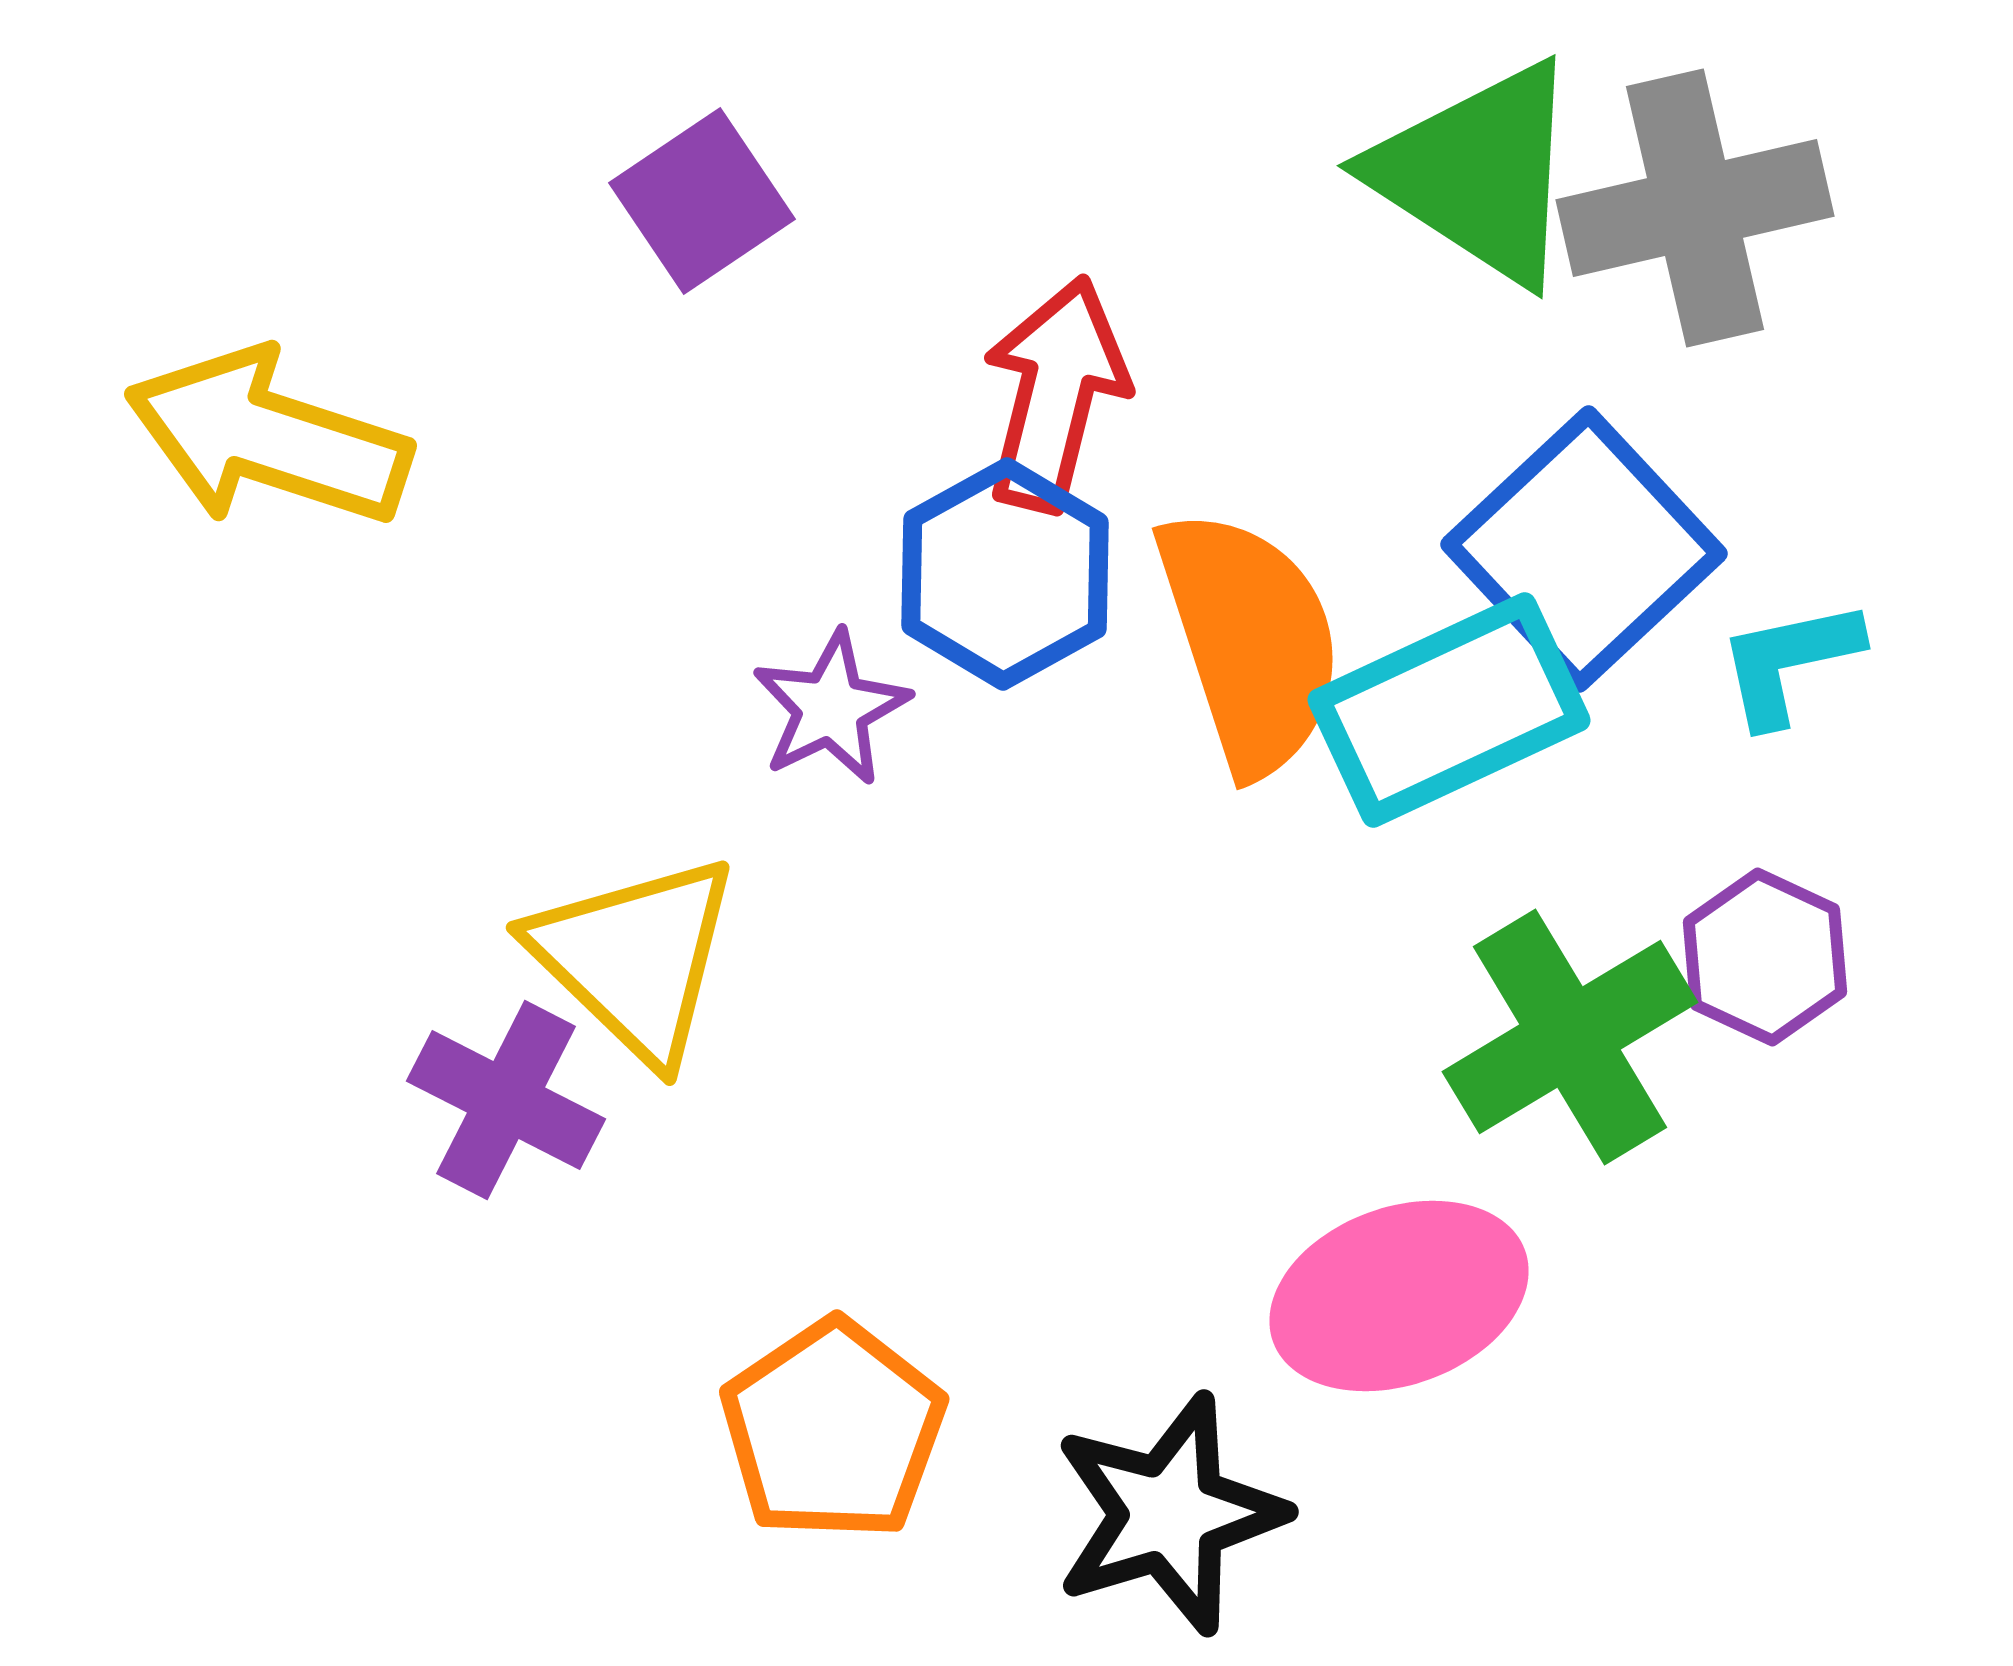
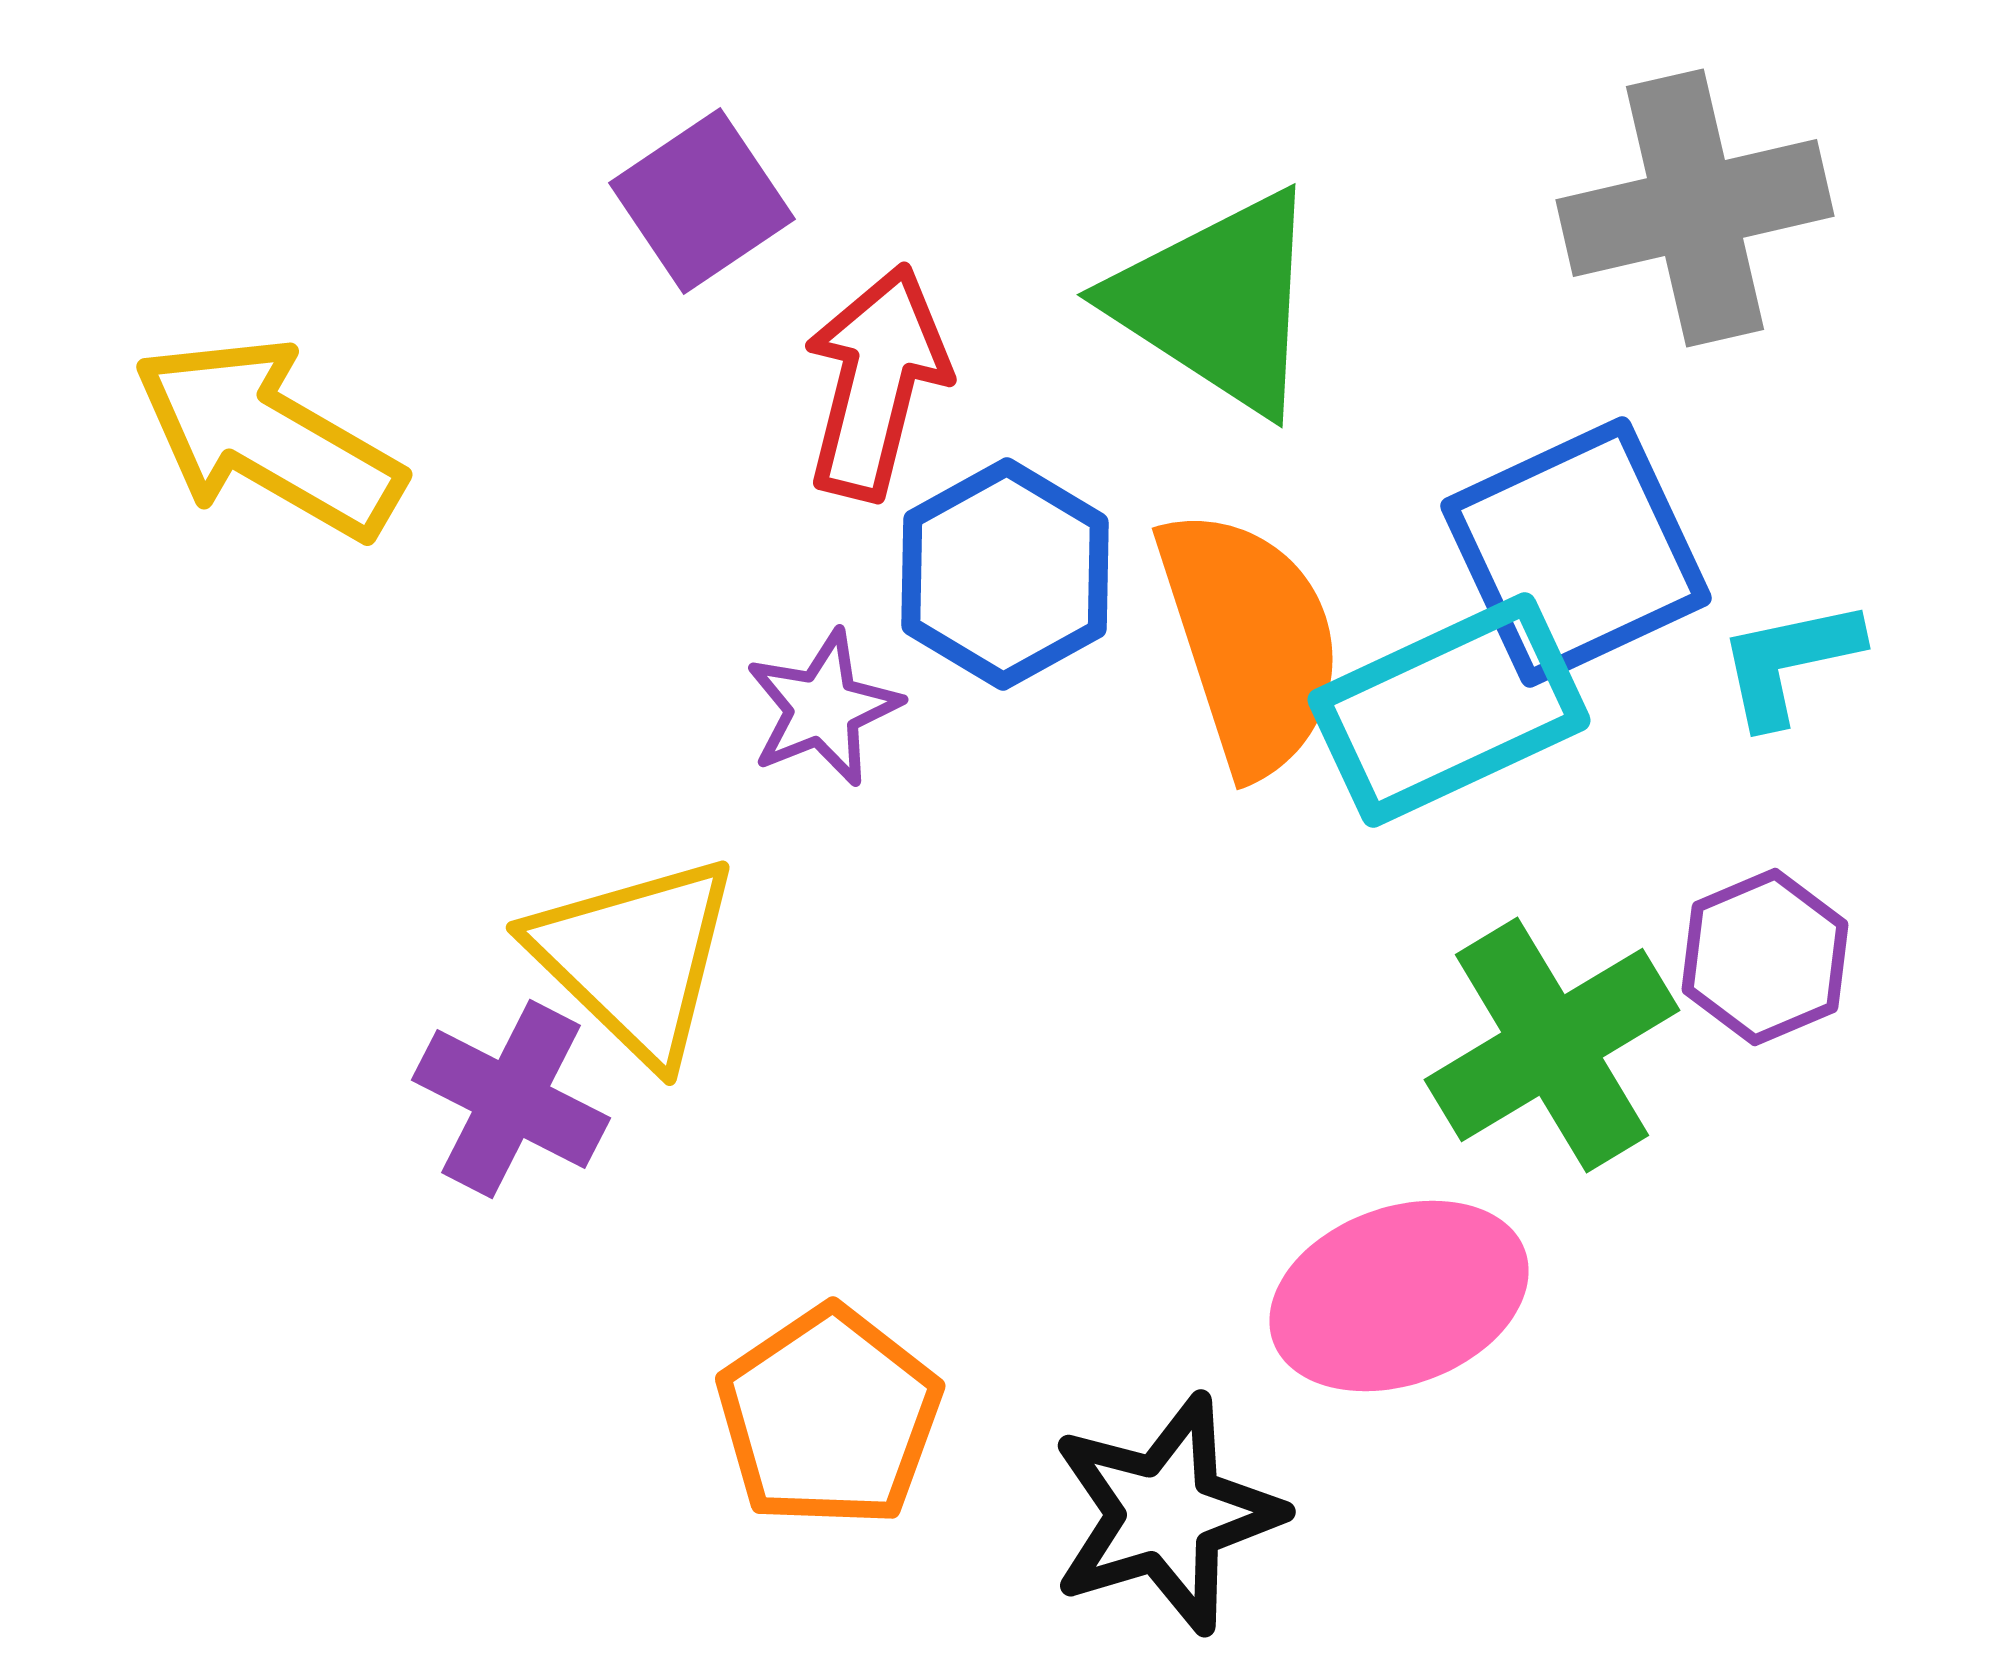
green triangle: moved 260 px left, 129 px down
red arrow: moved 179 px left, 12 px up
yellow arrow: rotated 12 degrees clockwise
blue square: moved 8 px left, 3 px down; rotated 18 degrees clockwise
purple star: moved 8 px left; rotated 4 degrees clockwise
purple hexagon: rotated 12 degrees clockwise
green cross: moved 18 px left, 8 px down
purple cross: moved 5 px right, 1 px up
orange pentagon: moved 4 px left, 13 px up
black star: moved 3 px left
